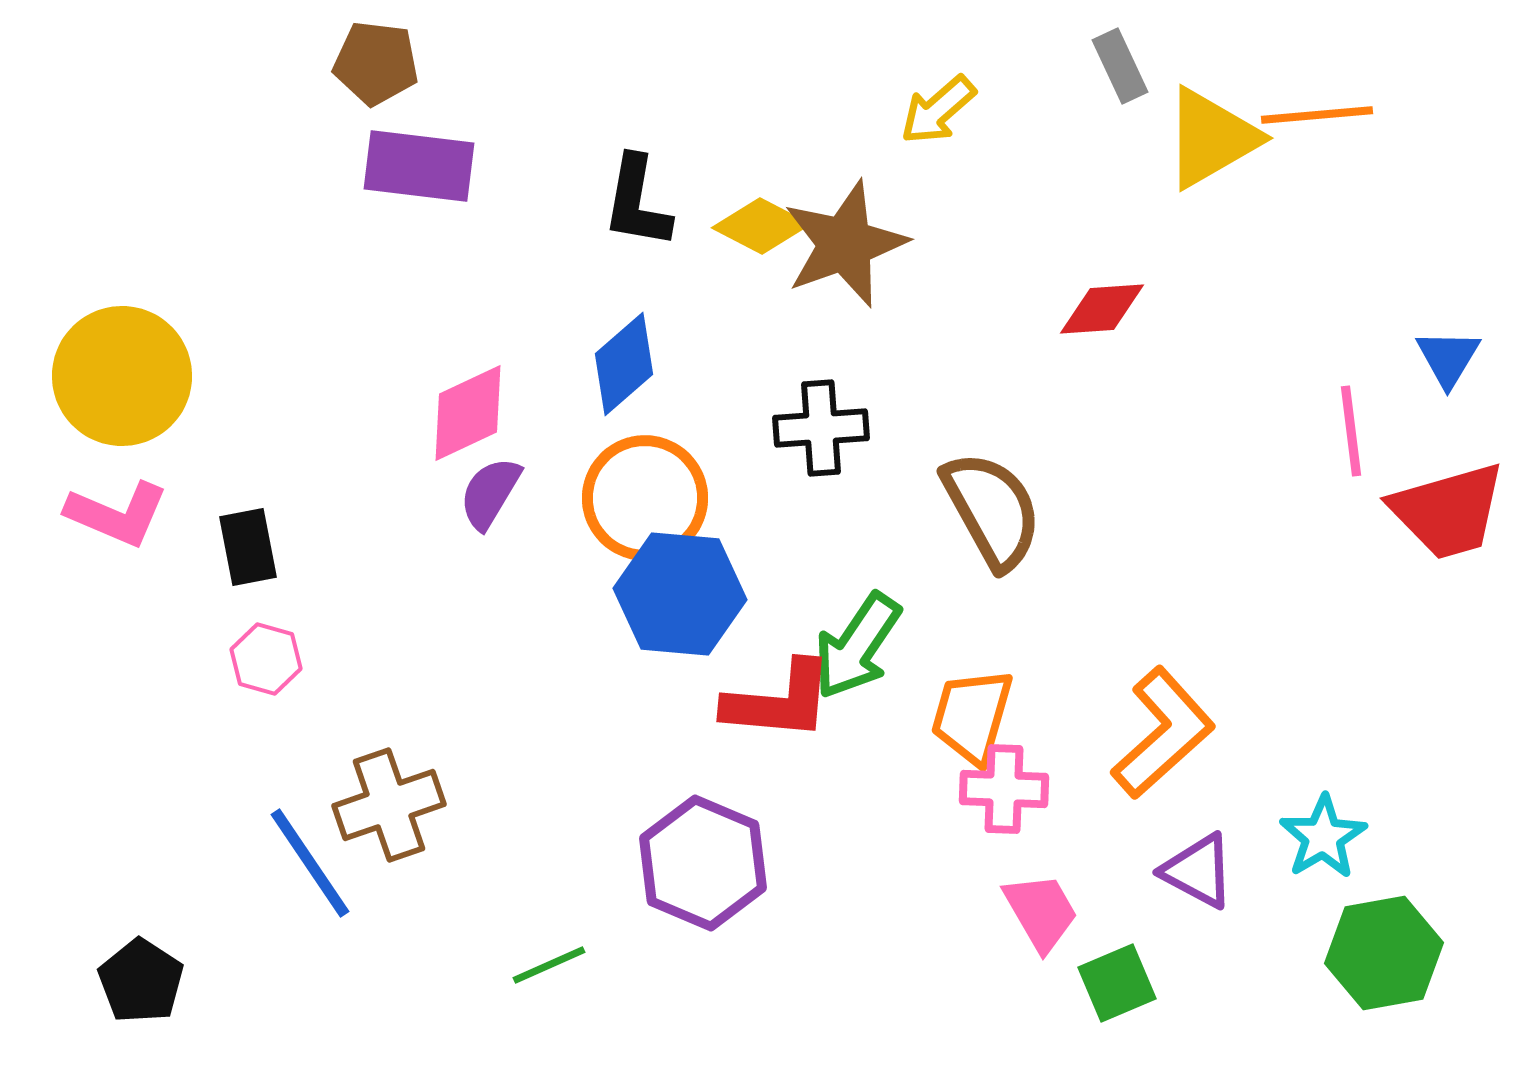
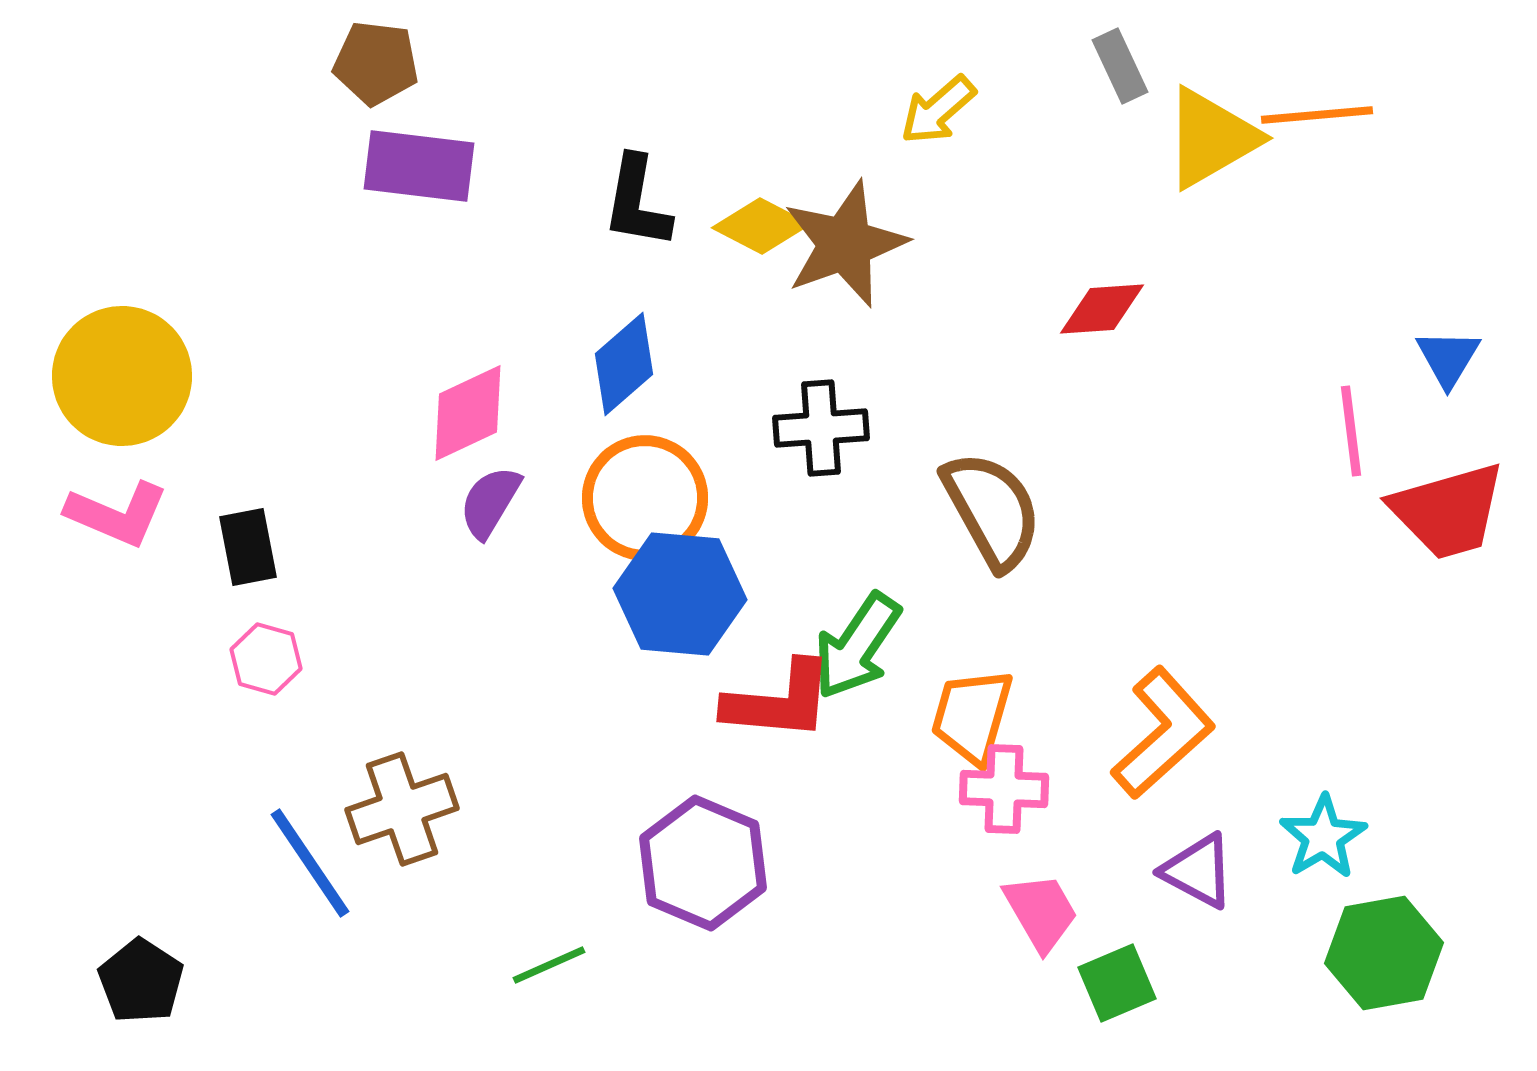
purple semicircle: moved 9 px down
brown cross: moved 13 px right, 4 px down
